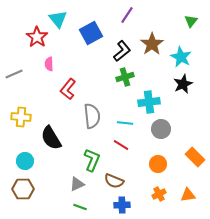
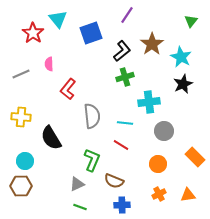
blue square: rotated 10 degrees clockwise
red star: moved 4 px left, 4 px up
gray line: moved 7 px right
gray circle: moved 3 px right, 2 px down
brown hexagon: moved 2 px left, 3 px up
